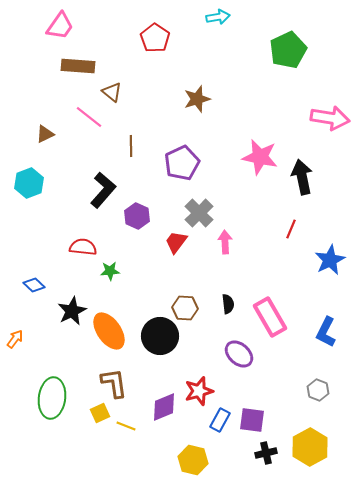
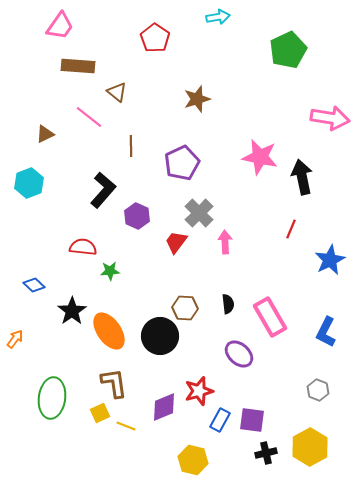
brown triangle at (112, 92): moved 5 px right
black star at (72, 311): rotated 8 degrees counterclockwise
